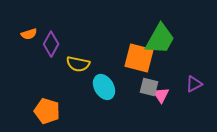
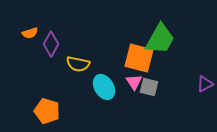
orange semicircle: moved 1 px right, 1 px up
purple triangle: moved 11 px right
pink triangle: moved 27 px left, 13 px up
